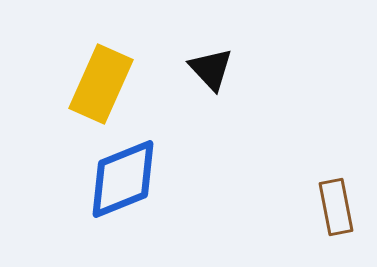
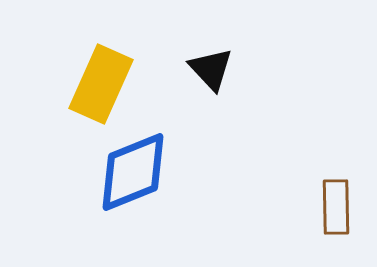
blue diamond: moved 10 px right, 7 px up
brown rectangle: rotated 10 degrees clockwise
